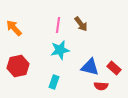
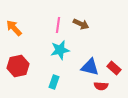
brown arrow: rotated 28 degrees counterclockwise
